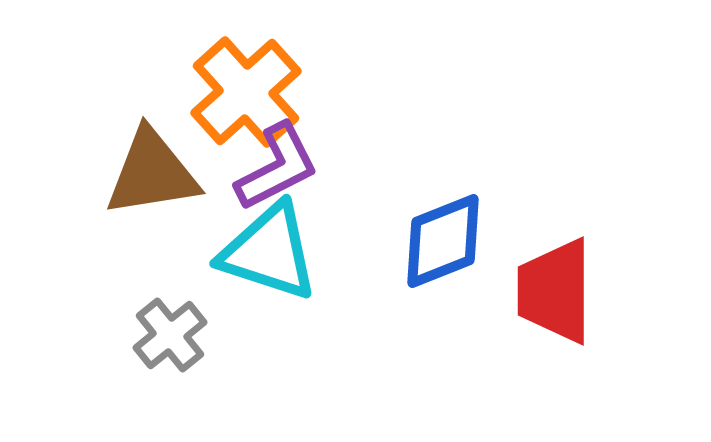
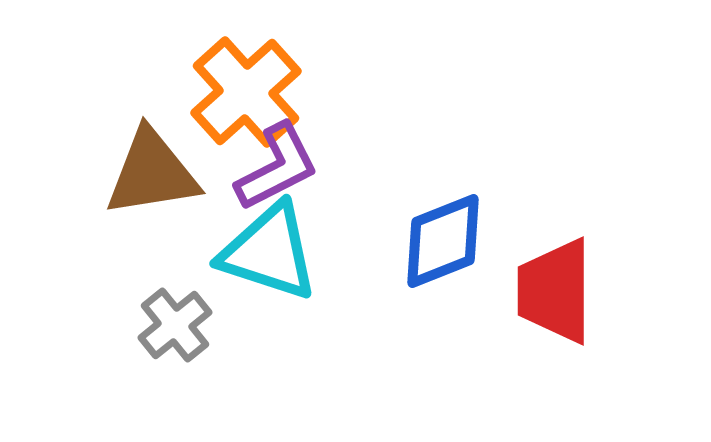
gray cross: moved 5 px right, 10 px up
